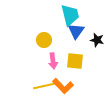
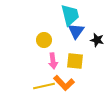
orange L-shape: moved 1 px right, 3 px up
